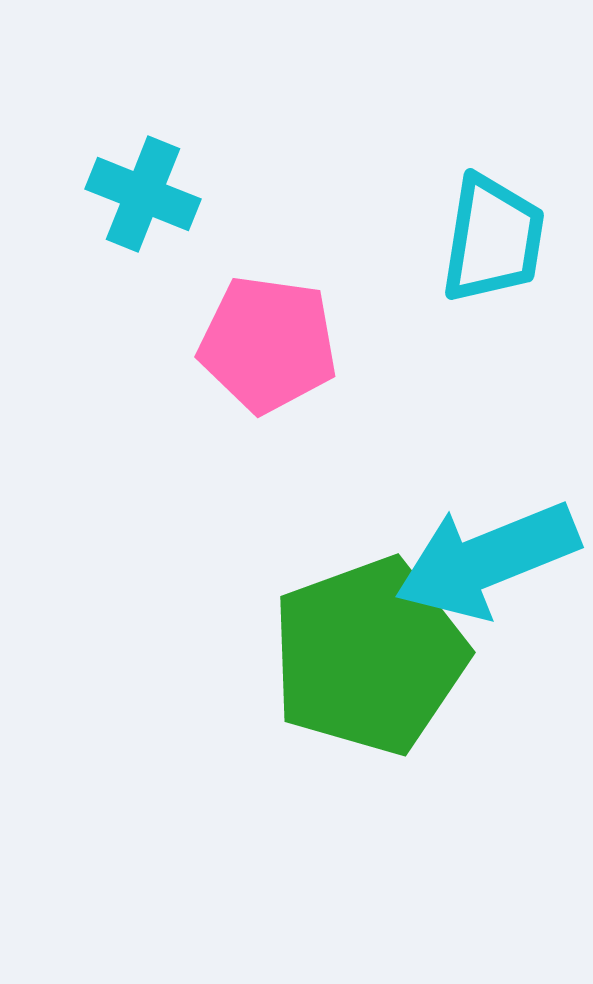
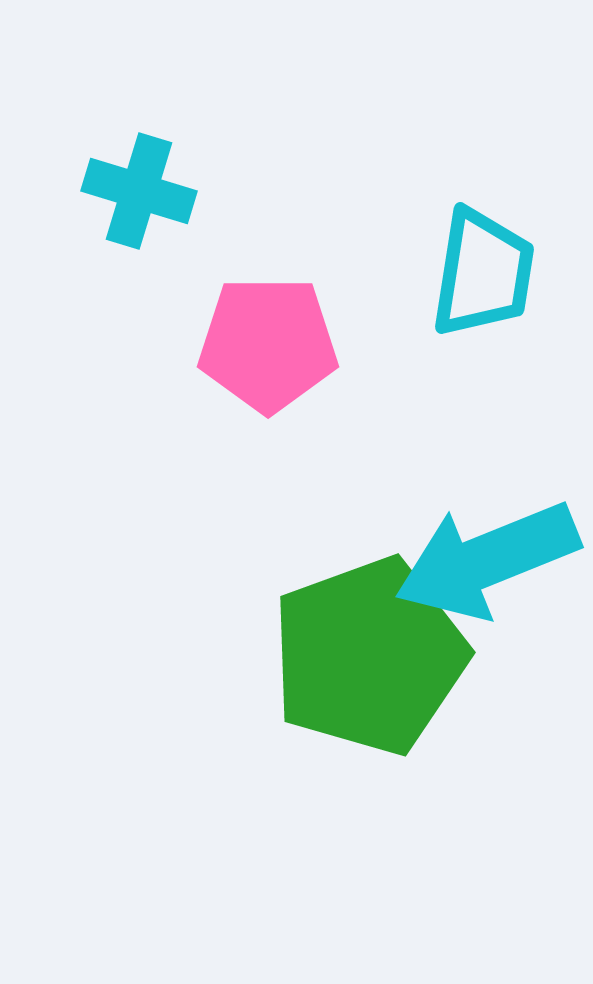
cyan cross: moved 4 px left, 3 px up; rotated 5 degrees counterclockwise
cyan trapezoid: moved 10 px left, 34 px down
pink pentagon: rotated 8 degrees counterclockwise
